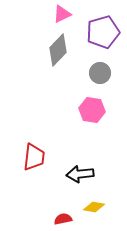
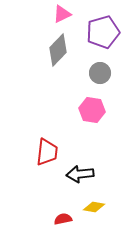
red trapezoid: moved 13 px right, 5 px up
